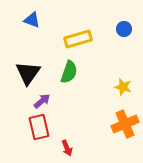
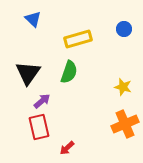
blue triangle: moved 1 px right, 1 px up; rotated 24 degrees clockwise
red arrow: rotated 70 degrees clockwise
